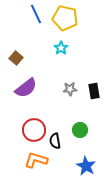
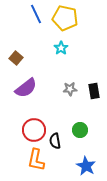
orange L-shape: rotated 95 degrees counterclockwise
